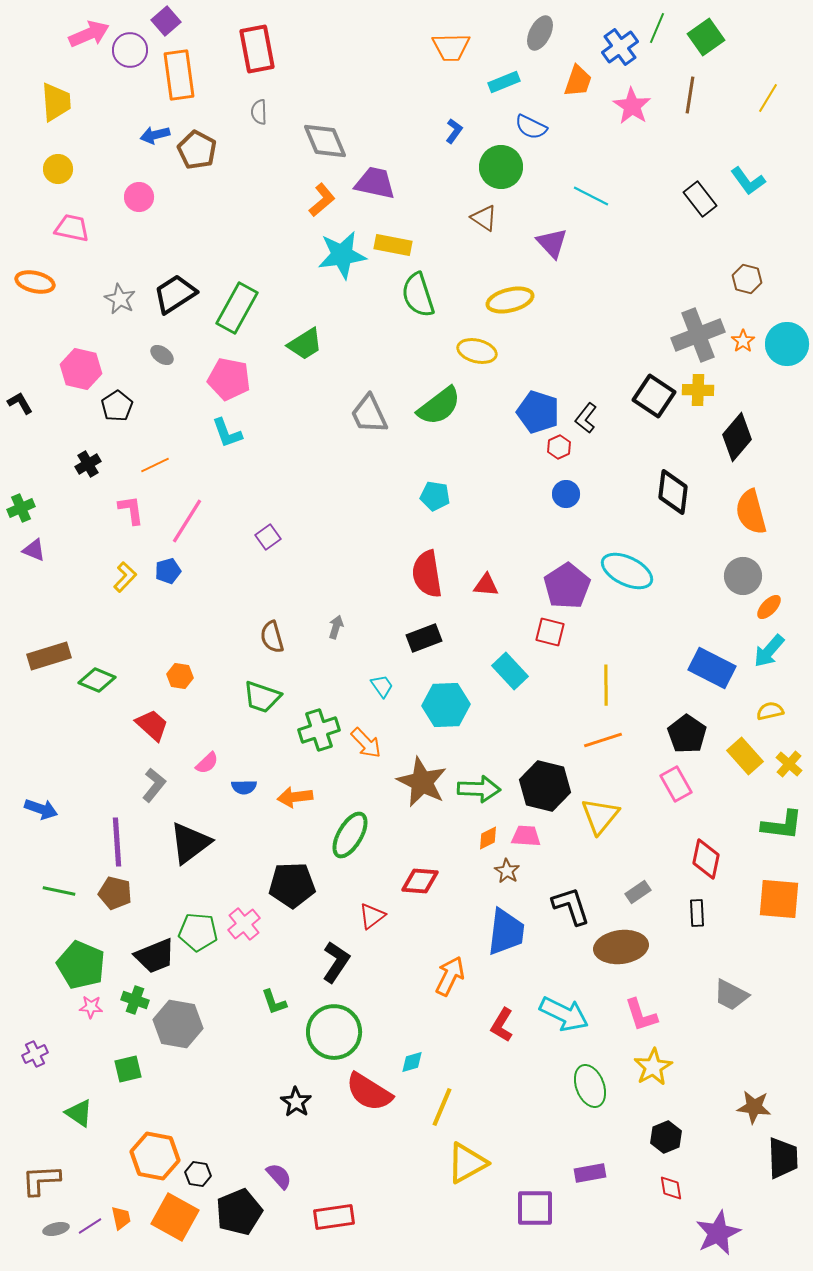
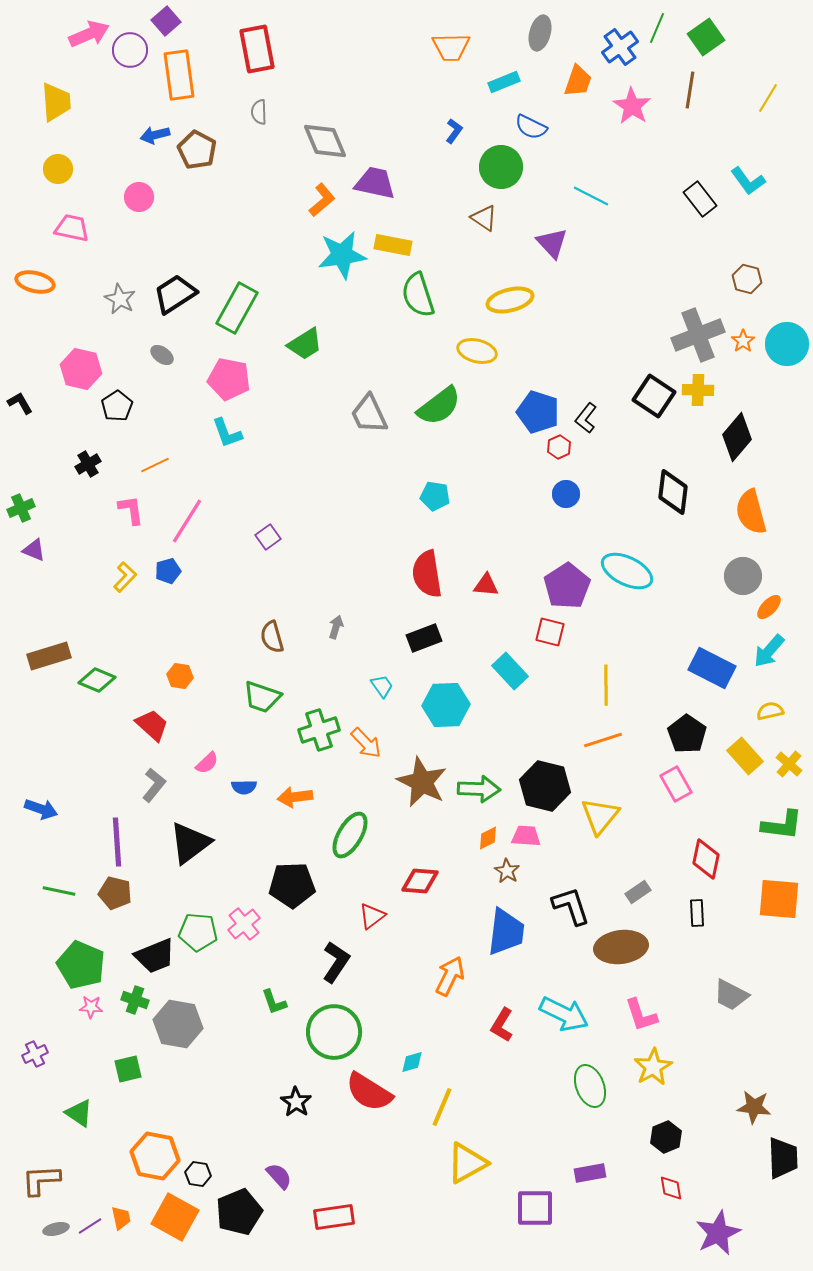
gray ellipse at (540, 33): rotated 12 degrees counterclockwise
brown line at (690, 95): moved 5 px up
